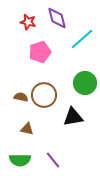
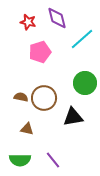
brown circle: moved 3 px down
